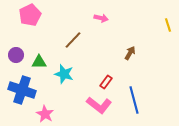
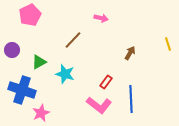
yellow line: moved 19 px down
purple circle: moved 4 px left, 5 px up
green triangle: rotated 28 degrees counterclockwise
cyan star: moved 1 px right
blue line: moved 3 px left, 1 px up; rotated 12 degrees clockwise
pink star: moved 4 px left, 1 px up; rotated 18 degrees clockwise
